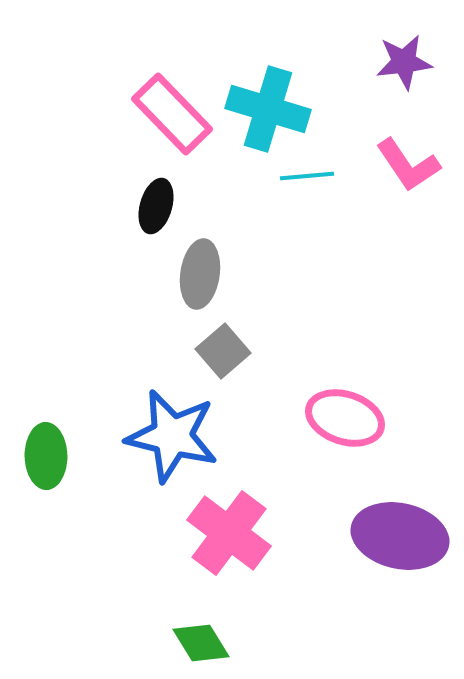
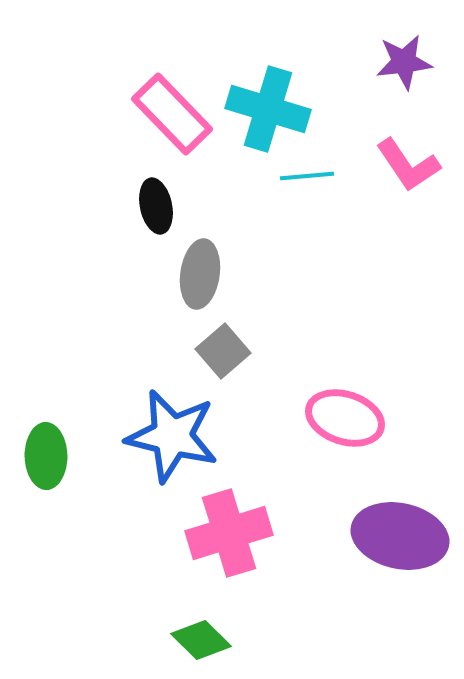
black ellipse: rotated 28 degrees counterclockwise
pink cross: rotated 36 degrees clockwise
green diamond: moved 3 px up; rotated 14 degrees counterclockwise
